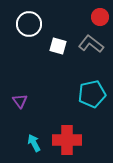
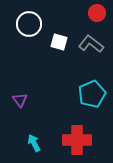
red circle: moved 3 px left, 4 px up
white square: moved 1 px right, 4 px up
cyan pentagon: rotated 12 degrees counterclockwise
purple triangle: moved 1 px up
red cross: moved 10 px right
